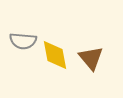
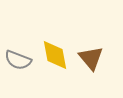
gray semicircle: moved 5 px left, 19 px down; rotated 16 degrees clockwise
